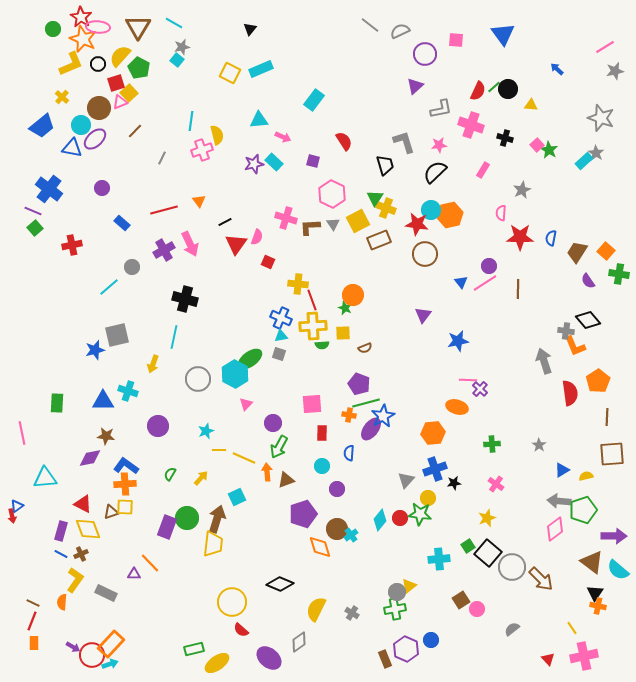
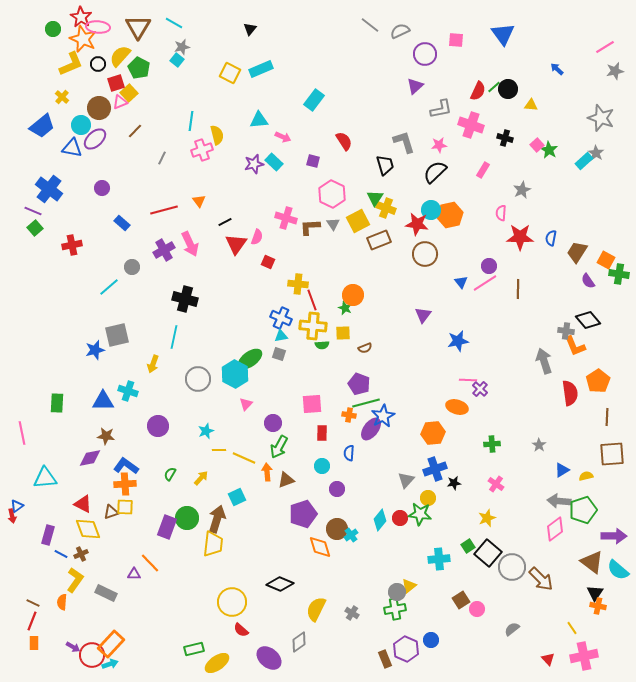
orange square at (606, 251): moved 9 px down; rotated 12 degrees counterclockwise
yellow cross at (313, 326): rotated 8 degrees clockwise
purple rectangle at (61, 531): moved 13 px left, 4 px down
